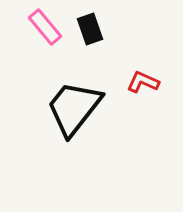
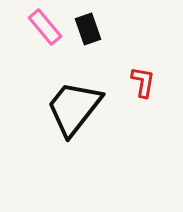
black rectangle: moved 2 px left
red L-shape: rotated 76 degrees clockwise
